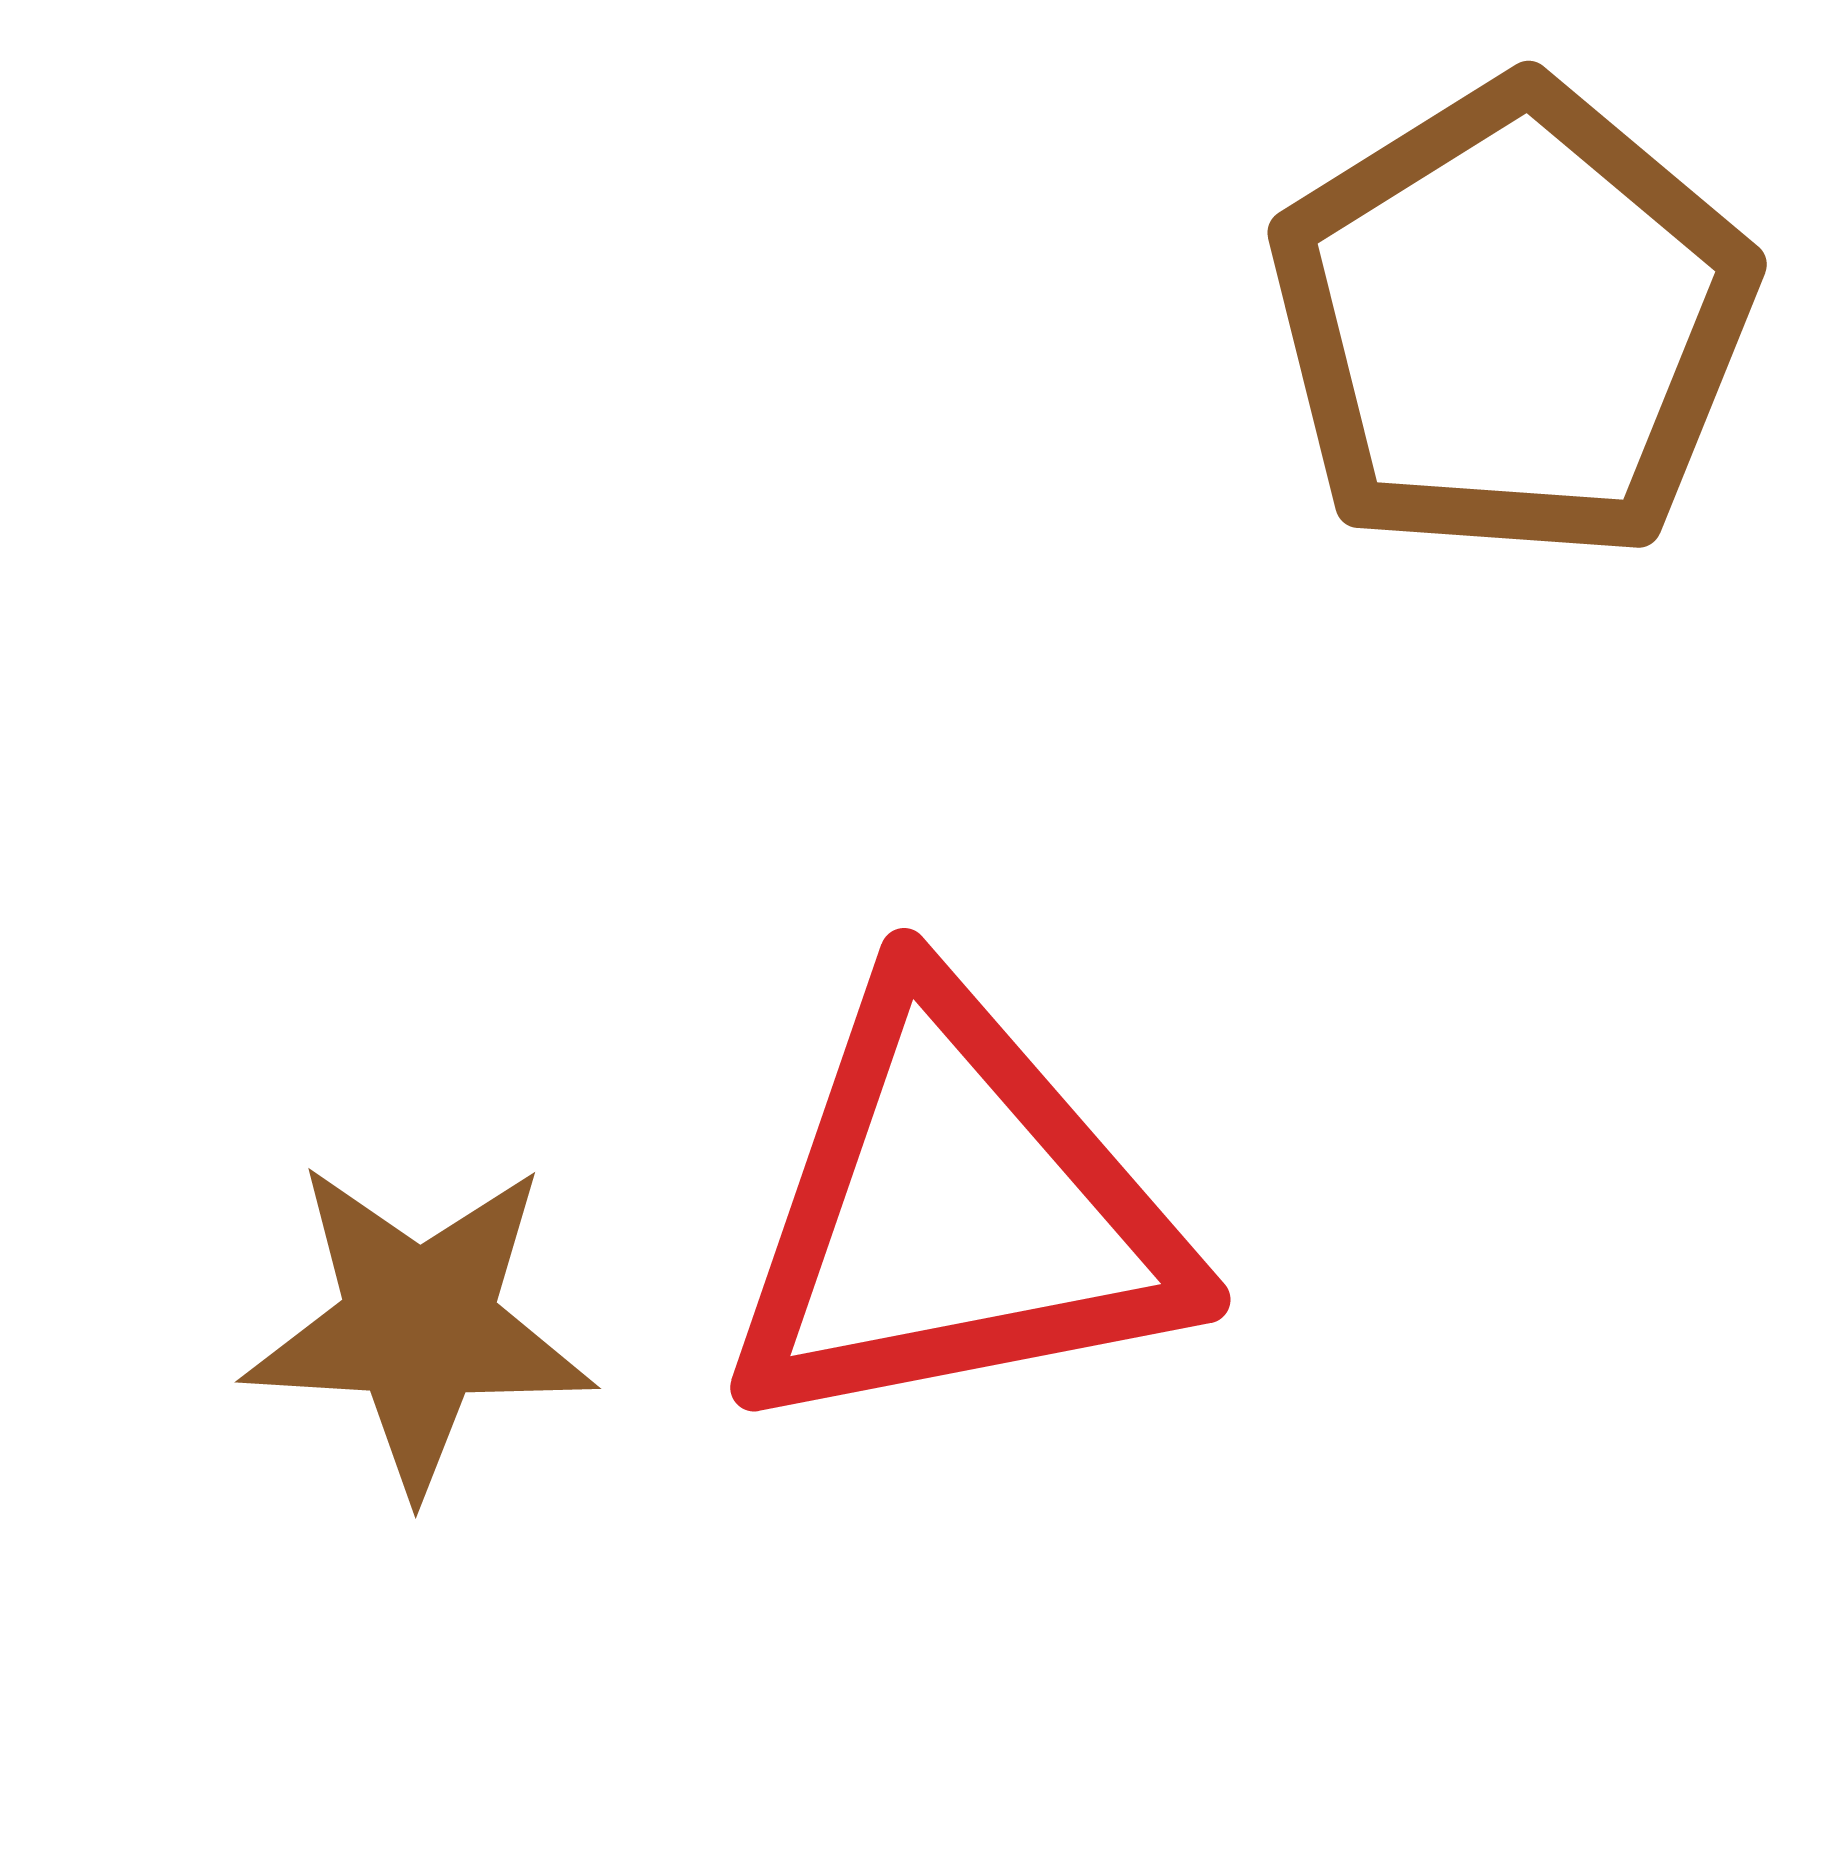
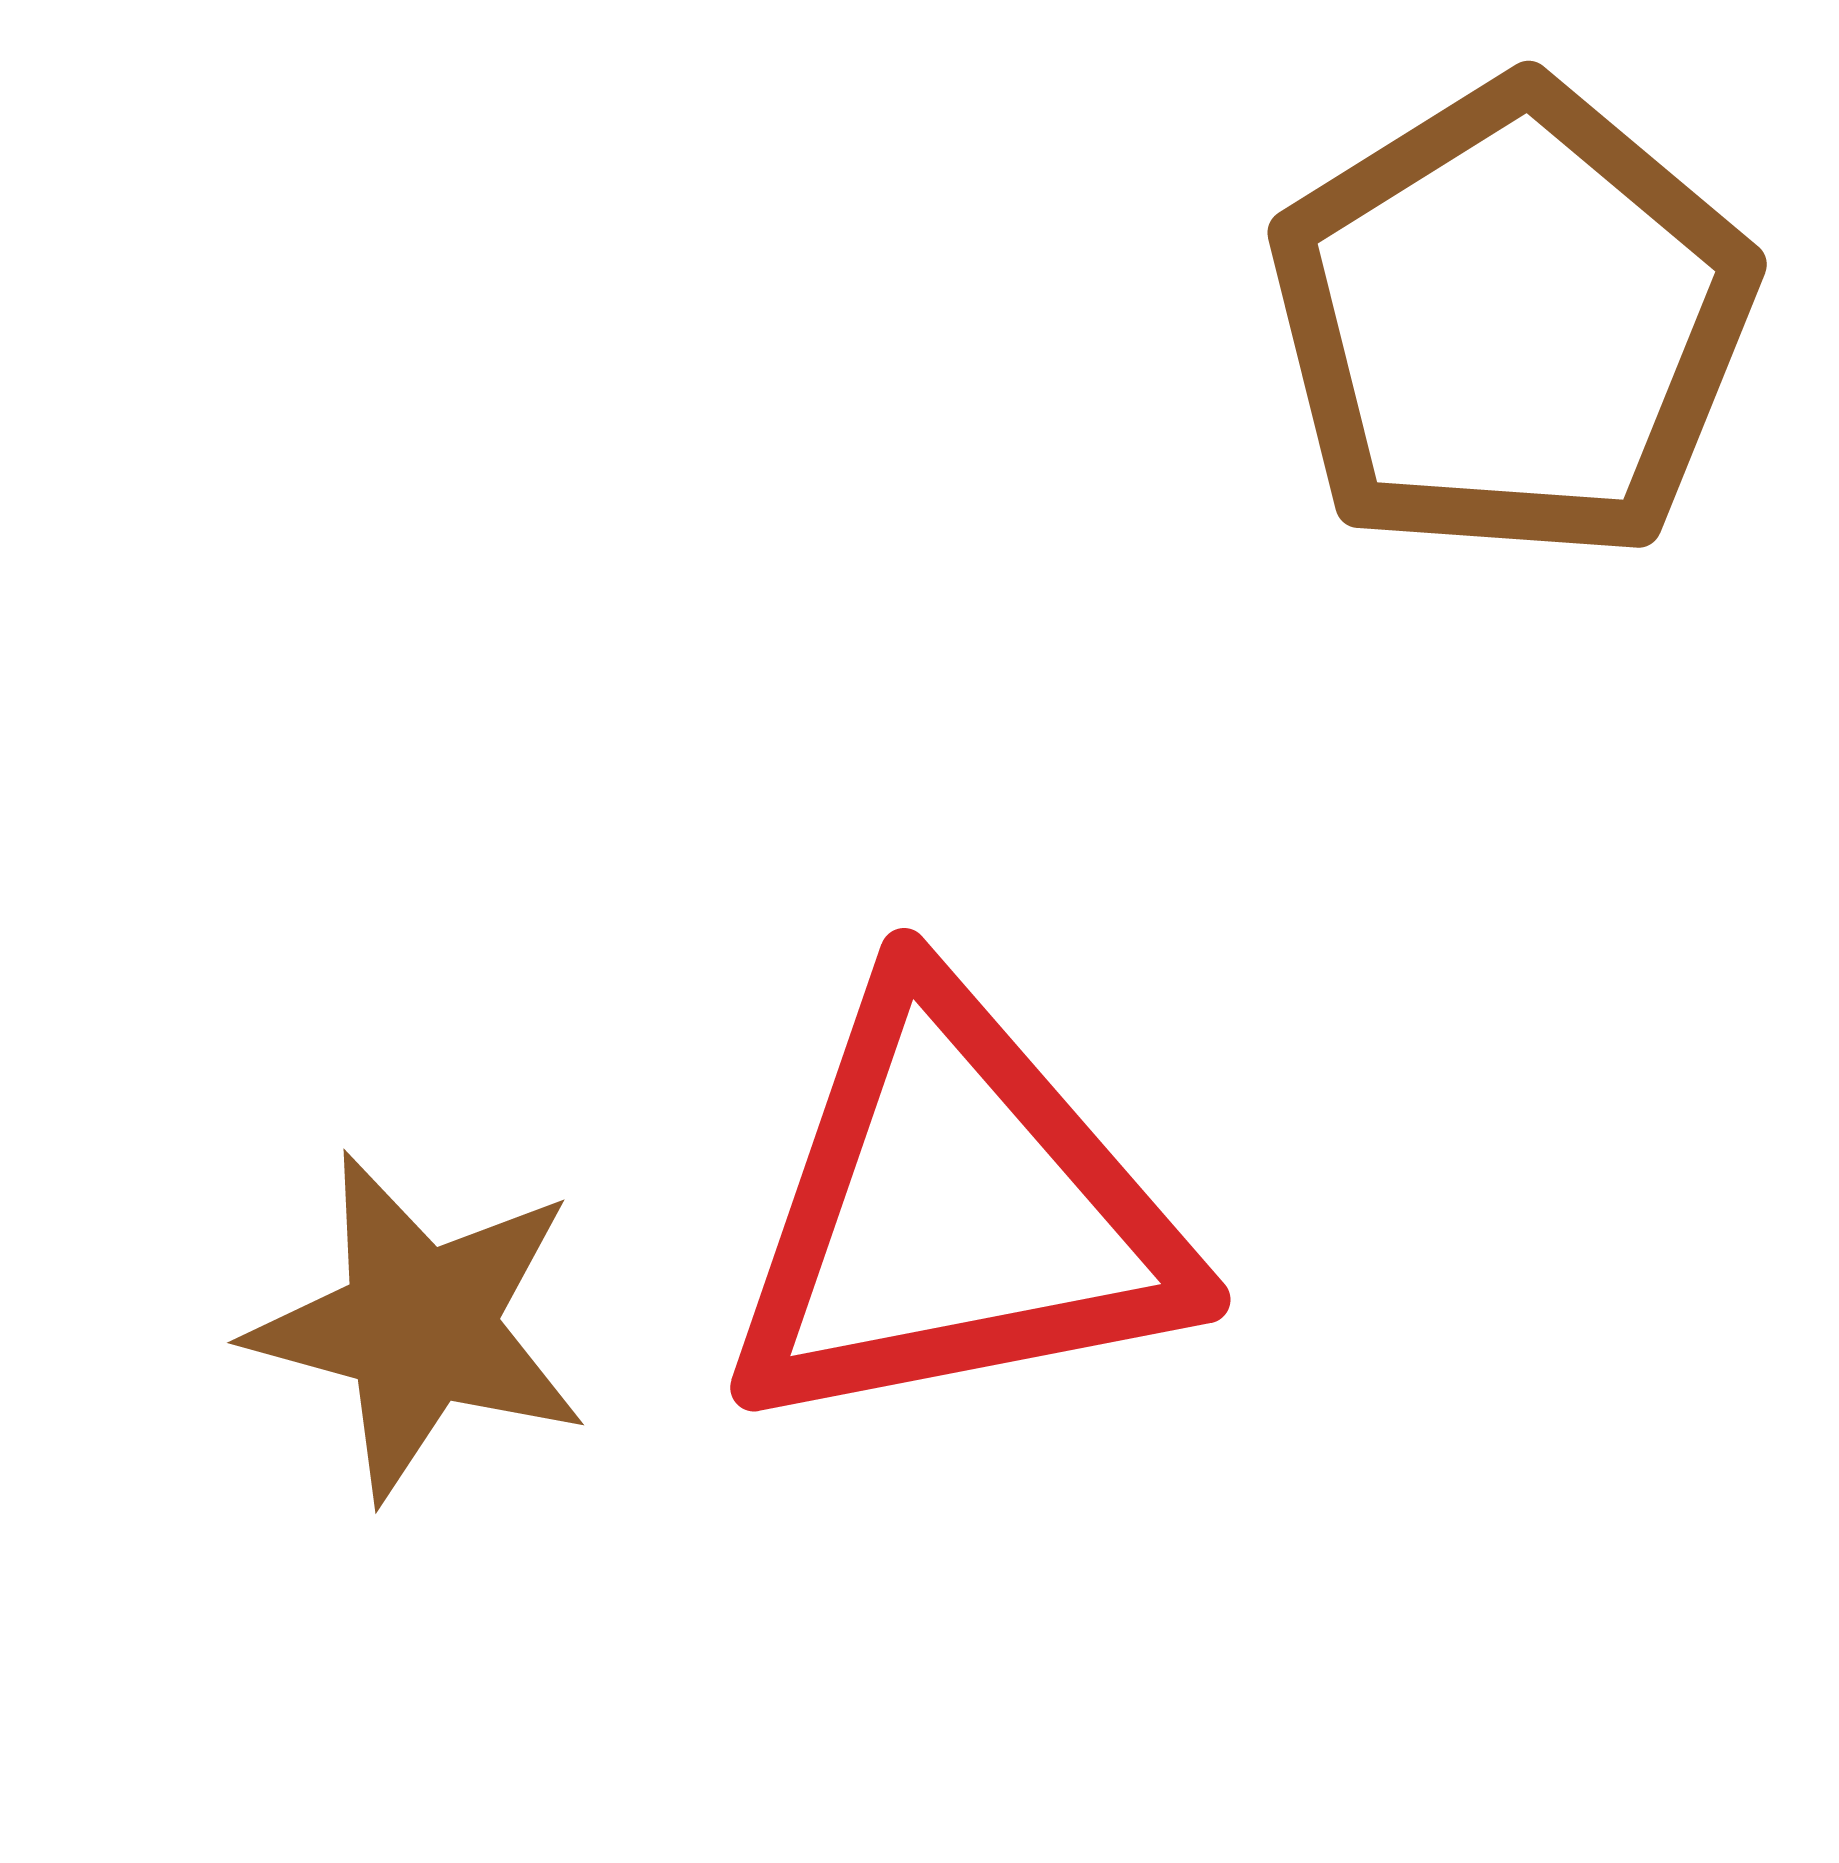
brown star: rotated 12 degrees clockwise
